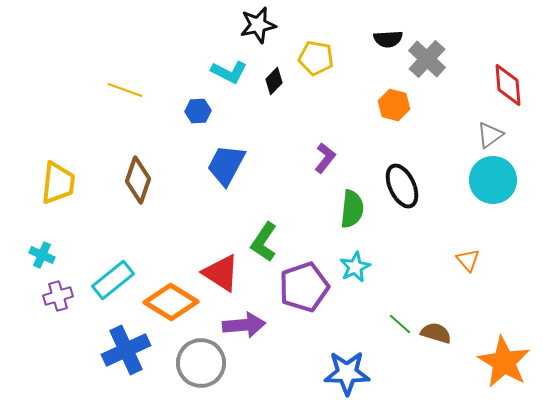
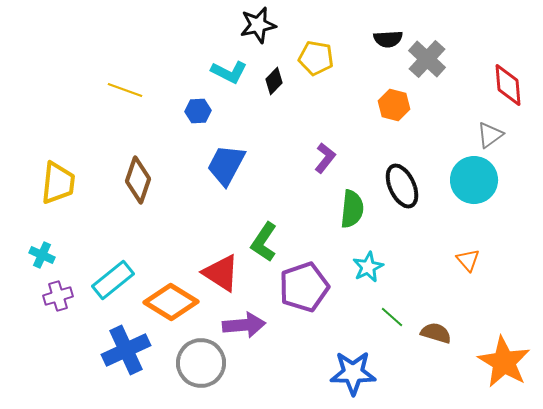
cyan circle: moved 19 px left
cyan star: moved 13 px right
green line: moved 8 px left, 7 px up
blue star: moved 6 px right
